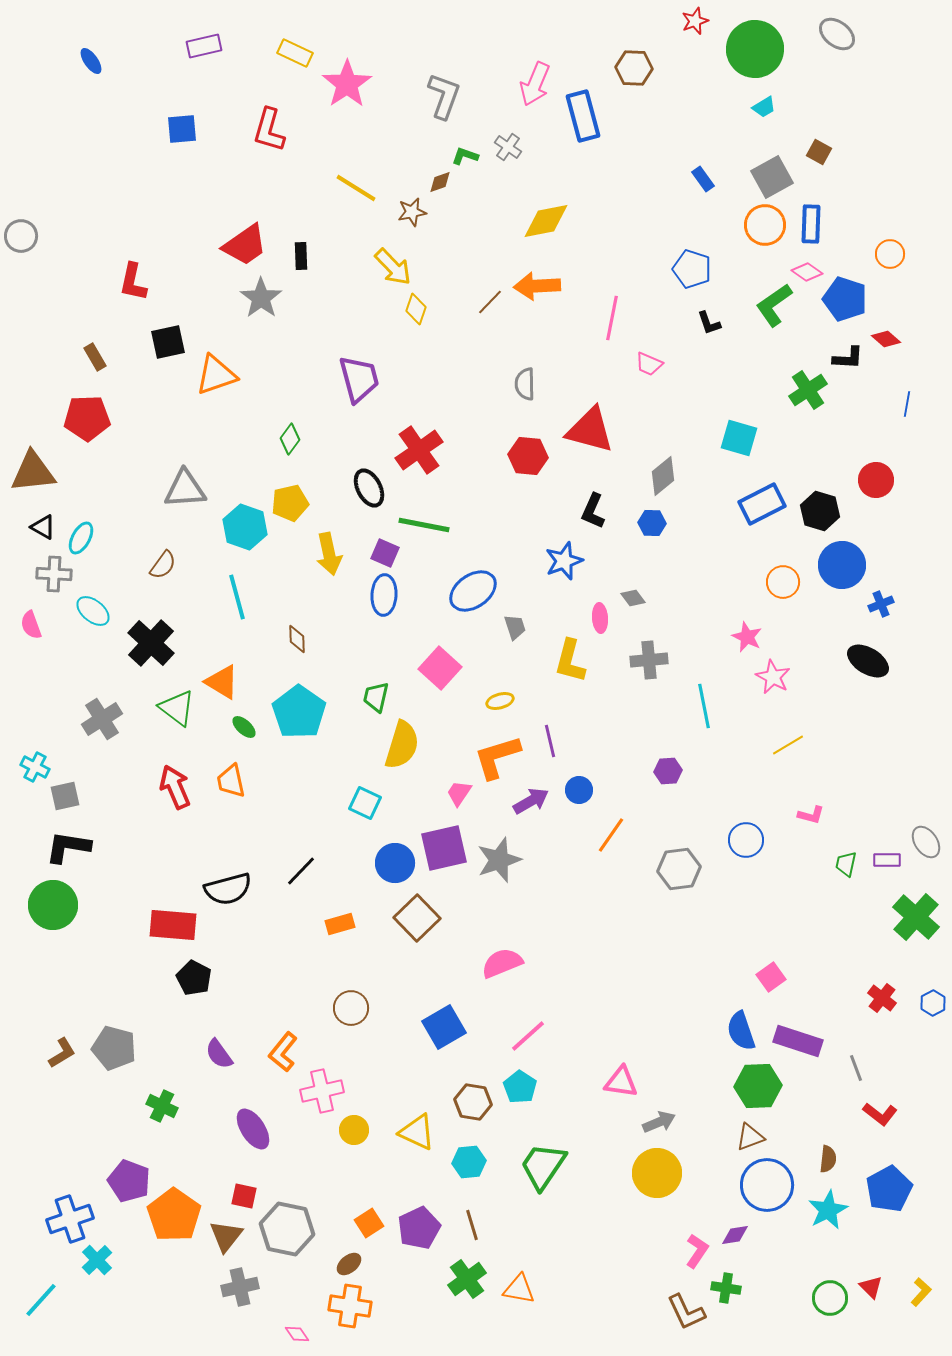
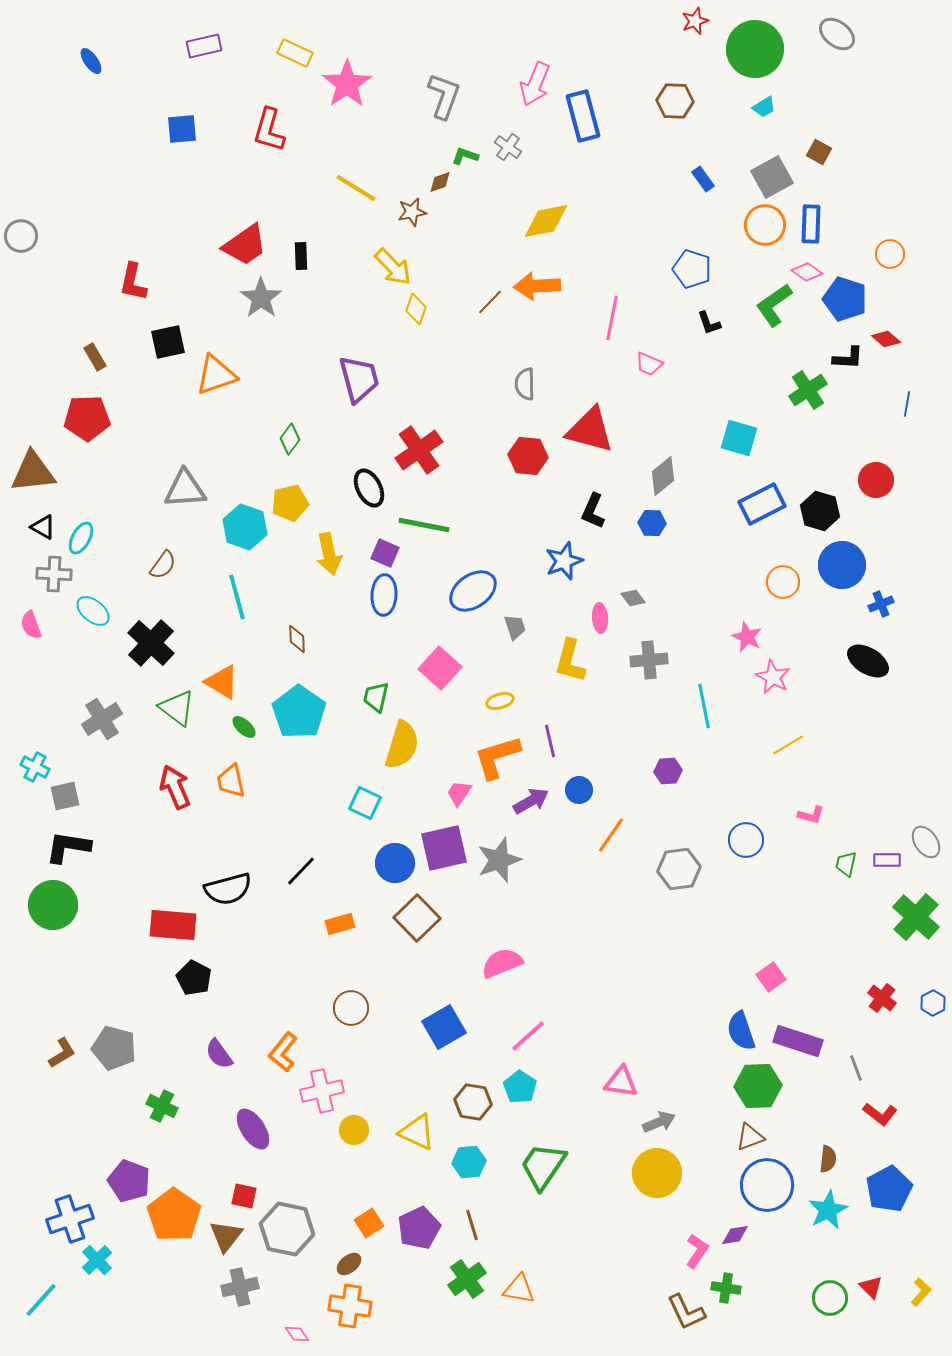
brown hexagon at (634, 68): moved 41 px right, 33 px down
